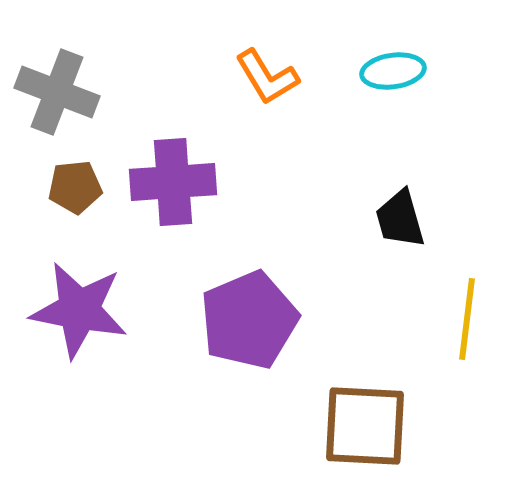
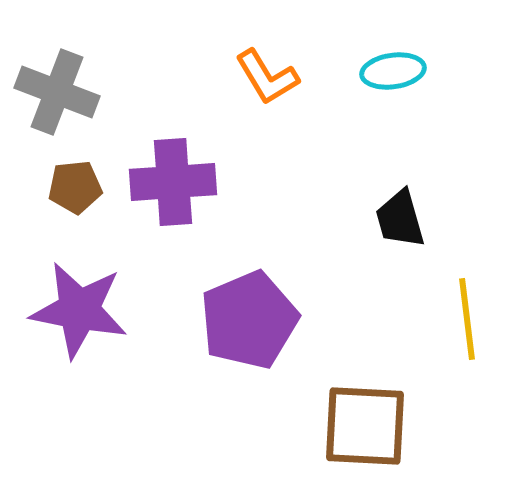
yellow line: rotated 14 degrees counterclockwise
